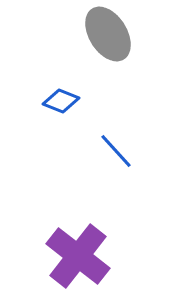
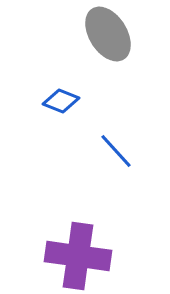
purple cross: rotated 30 degrees counterclockwise
